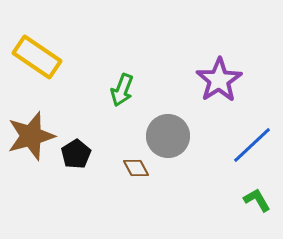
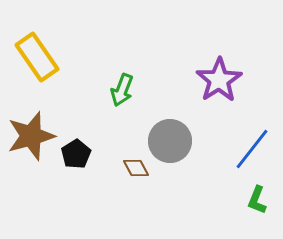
yellow rectangle: rotated 21 degrees clockwise
gray circle: moved 2 px right, 5 px down
blue line: moved 4 px down; rotated 9 degrees counterclockwise
green L-shape: rotated 128 degrees counterclockwise
